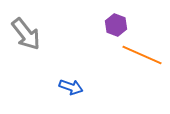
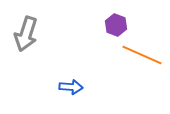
gray arrow: rotated 56 degrees clockwise
blue arrow: rotated 15 degrees counterclockwise
